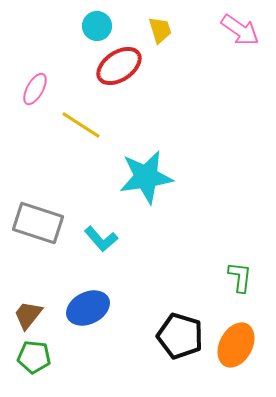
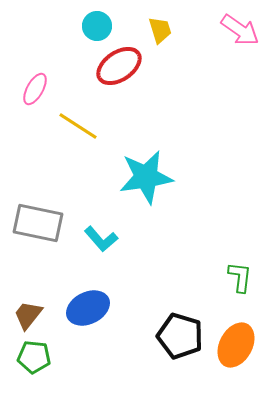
yellow line: moved 3 px left, 1 px down
gray rectangle: rotated 6 degrees counterclockwise
